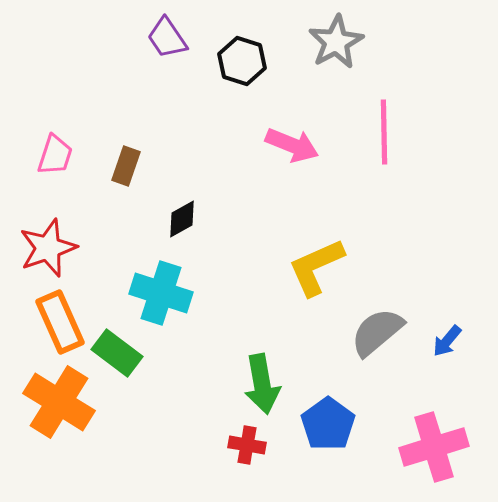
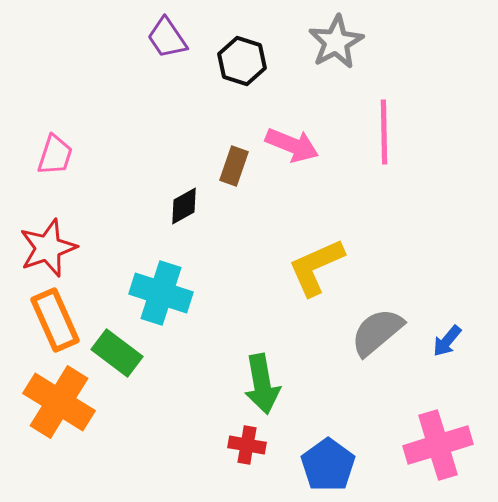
brown rectangle: moved 108 px right
black diamond: moved 2 px right, 13 px up
orange rectangle: moved 5 px left, 2 px up
blue pentagon: moved 41 px down
pink cross: moved 4 px right, 2 px up
